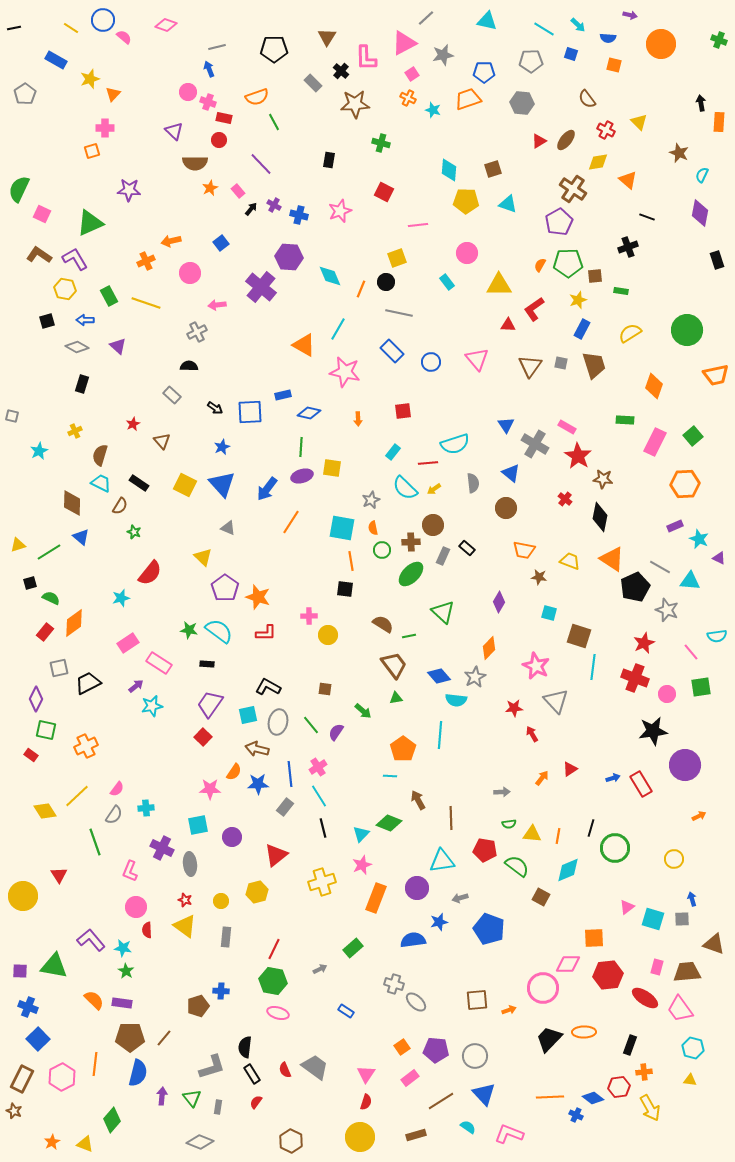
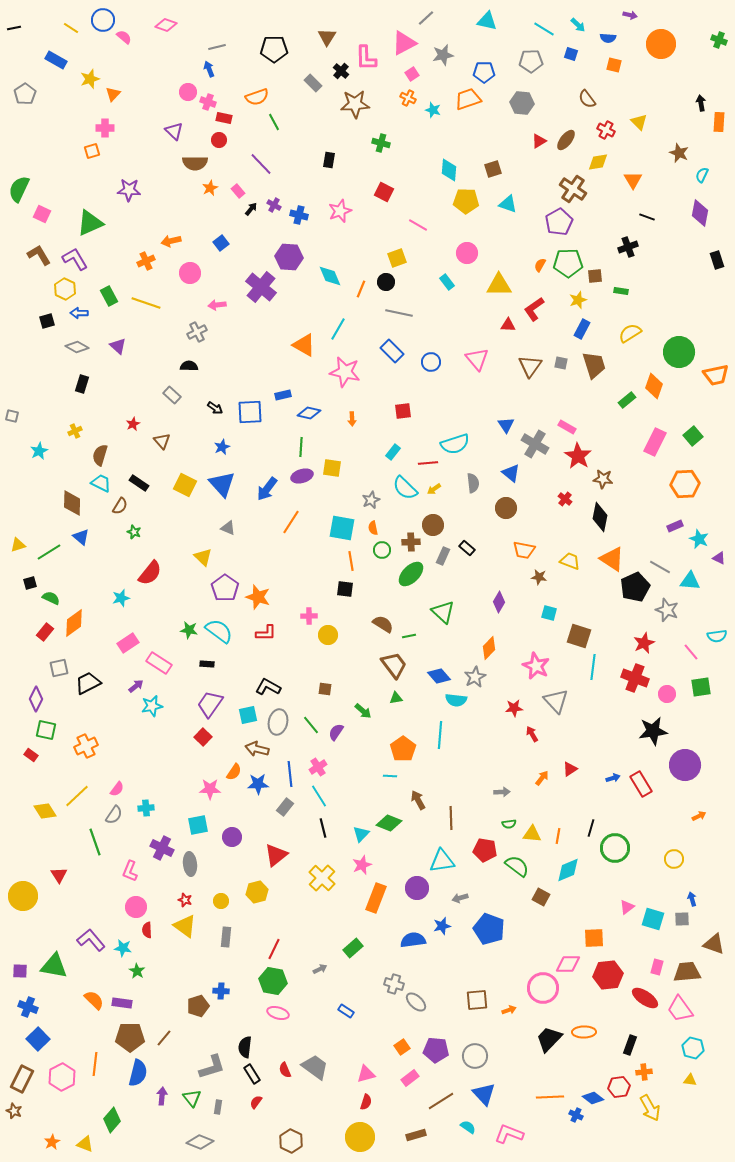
orange triangle at (628, 180): moved 5 px right; rotated 18 degrees clockwise
pink line at (418, 225): rotated 36 degrees clockwise
brown L-shape at (39, 255): rotated 25 degrees clockwise
yellow hexagon at (65, 289): rotated 15 degrees clockwise
blue arrow at (85, 320): moved 6 px left, 7 px up
green circle at (687, 330): moved 8 px left, 22 px down
orange arrow at (358, 419): moved 6 px left
green rectangle at (625, 420): moved 2 px right, 20 px up; rotated 42 degrees counterclockwise
yellow cross at (322, 882): moved 4 px up; rotated 28 degrees counterclockwise
blue star at (439, 922): moved 3 px right, 4 px down
green star at (126, 971): moved 11 px right
pink triangle at (366, 1074): rotated 42 degrees clockwise
